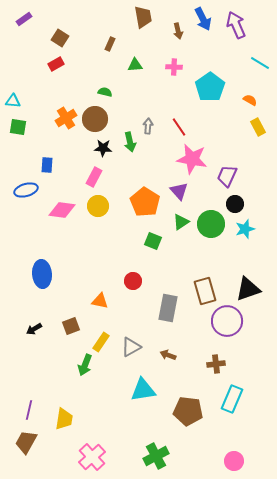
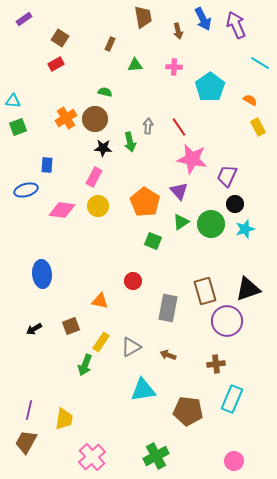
green square at (18, 127): rotated 30 degrees counterclockwise
